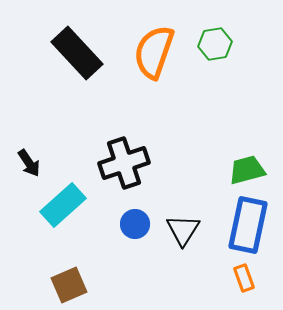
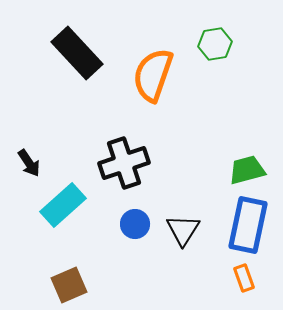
orange semicircle: moved 1 px left, 23 px down
